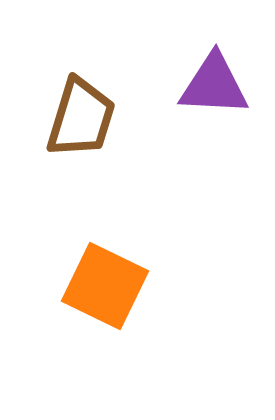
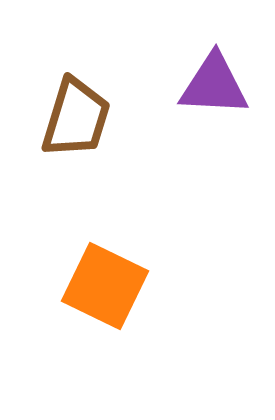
brown trapezoid: moved 5 px left
